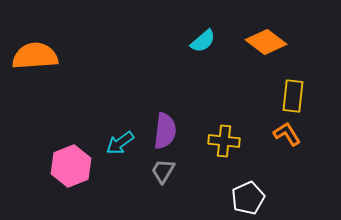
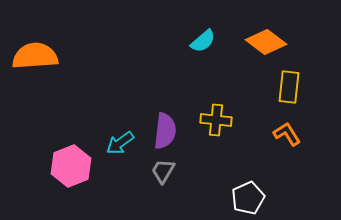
yellow rectangle: moved 4 px left, 9 px up
yellow cross: moved 8 px left, 21 px up
